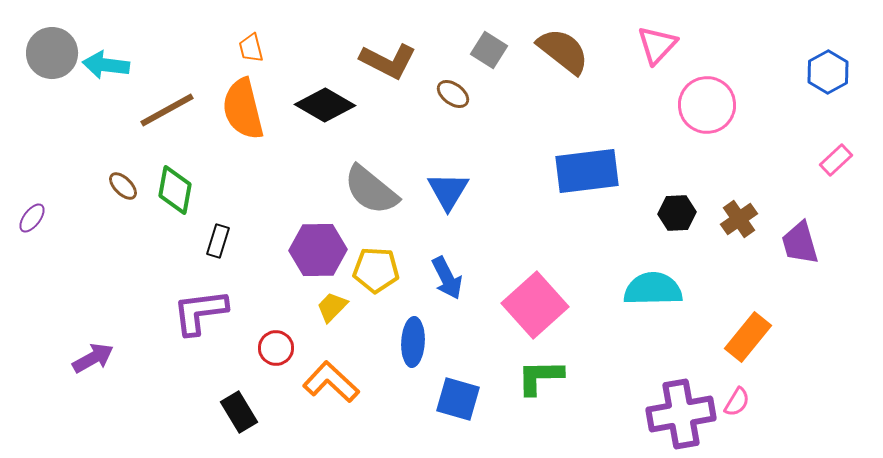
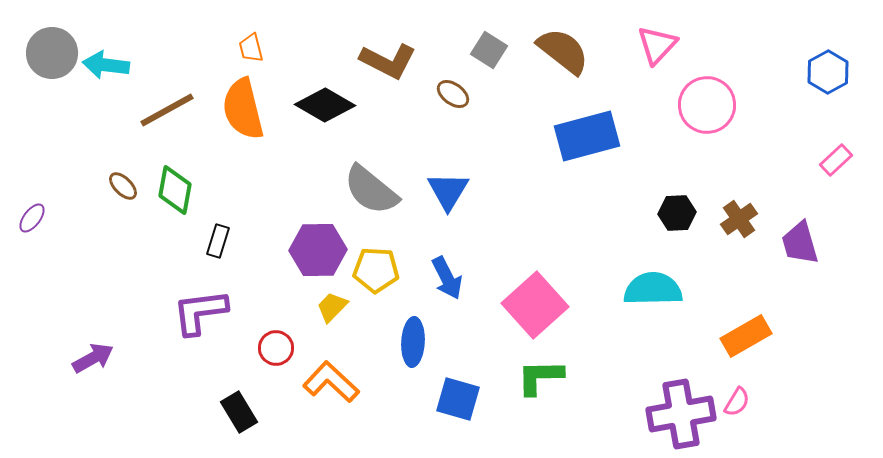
blue rectangle at (587, 171): moved 35 px up; rotated 8 degrees counterclockwise
orange rectangle at (748, 337): moved 2 px left, 1 px up; rotated 21 degrees clockwise
